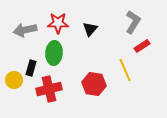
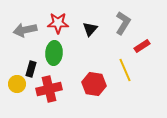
gray L-shape: moved 10 px left, 1 px down
black rectangle: moved 1 px down
yellow circle: moved 3 px right, 4 px down
